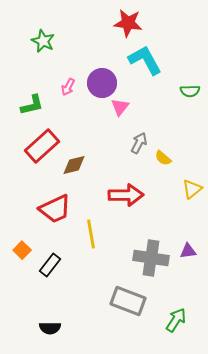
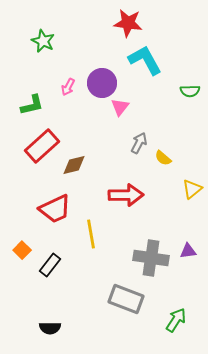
gray rectangle: moved 2 px left, 2 px up
